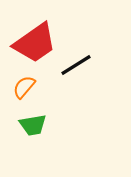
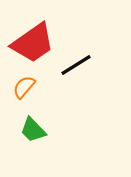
red trapezoid: moved 2 px left
green trapezoid: moved 5 px down; rotated 56 degrees clockwise
